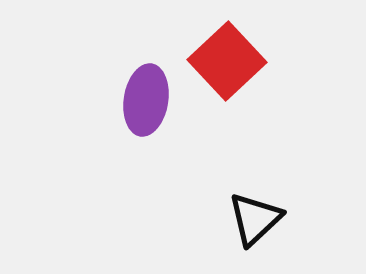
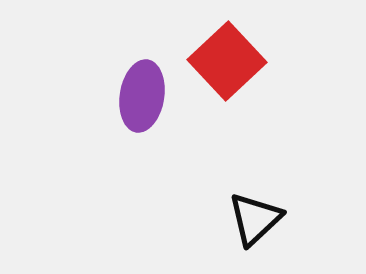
purple ellipse: moved 4 px left, 4 px up
